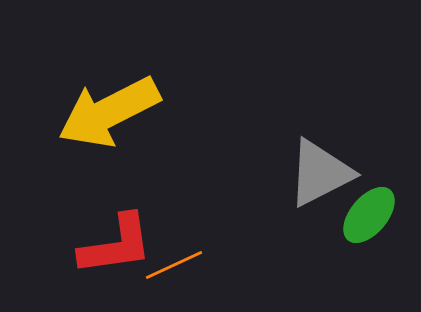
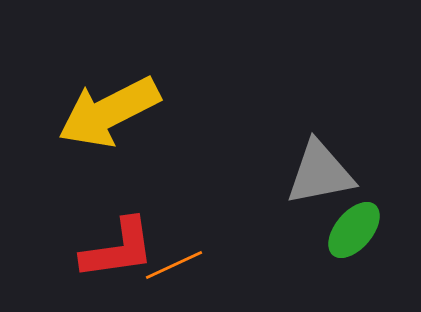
gray triangle: rotated 16 degrees clockwise
green ellipse: moved 15 px left, 15 px down
red L-shape: moved 2 px right, 4 px down
